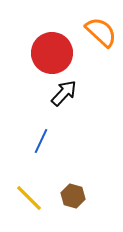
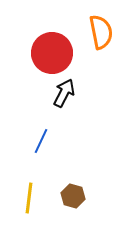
orange semicircle: rotated 36 degrees clockwise
black arrow: rotated 16 degrees counterclockwise
yellow line: rotated 52 degrees clockwise
